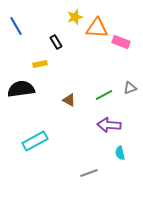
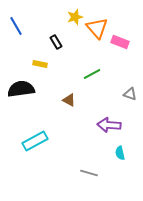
orange triangle: rotated 45 degrees clockwise
pink rectangle: moved 1 px left
yellow rectangle: rotated 24 degrees clockwise
gray triangle: moved 6 px down; rotated 40 degrees clockwise
green line: moved 12 px left, 21 px up
gray line: rotated 36 degrees clockwise
